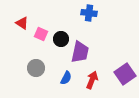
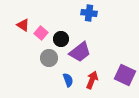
red triangle: moved 1 px right, 2 px down
pink square: moved 1 px up; rotated 16 degrees clockwise
purple trapezoid: rotated 40 degrees clockwise
gray circle: moved 13 px right, 10 px up
purple square: moved 1 px down; rotated 30 degrees counterclockwise
blue semicircle: moved 2 px right, 2 px down; rotated 48 degrees counterclockwise
